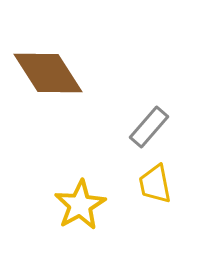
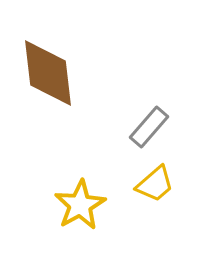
brown diamond: rotated 26 degrees clockwise
yellow trapezoid: rotated 120 degrees counterclockwise
